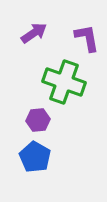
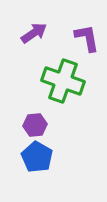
green cross: moved 1 px left, 1 px up
purple hexagon: moved 3 px left, 5 px down
blue pentagon: moved 2 px right
